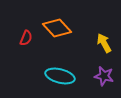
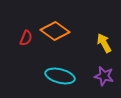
orange diamond: moved 2 px left, 3 px down; rotated 12 degrees counterclockwise
